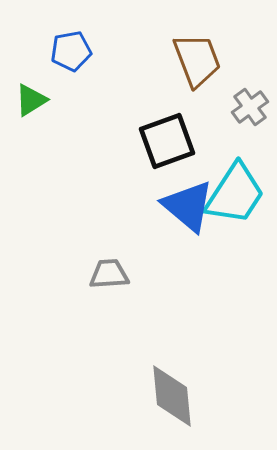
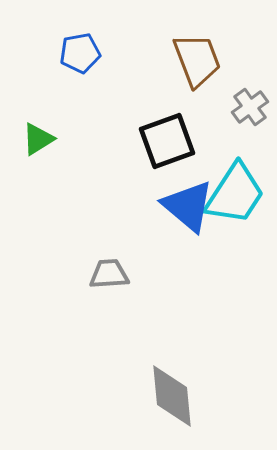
blue pentagon: moved 9 px right, 2 px down
green triangle: moved 7 px right, 39 px down
